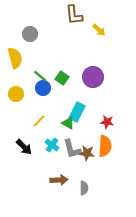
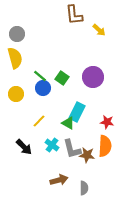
gray circle: moved 13 px left
brown star: moved 2 px down
brown arrow: rotated 12 degrees counterclockwise
